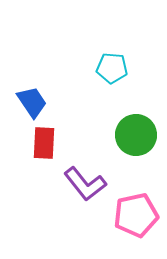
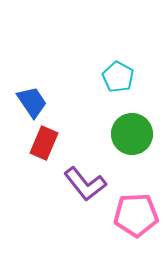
cyan pentagon: moved 6 px right, 9 px down; rotated 24 degrees clockwise
green circle: moved 4 px left, 1 px up
red rectangle: rotated 20 degrees clockwise
pink pentagon: rotated 9 degrees clockwise
